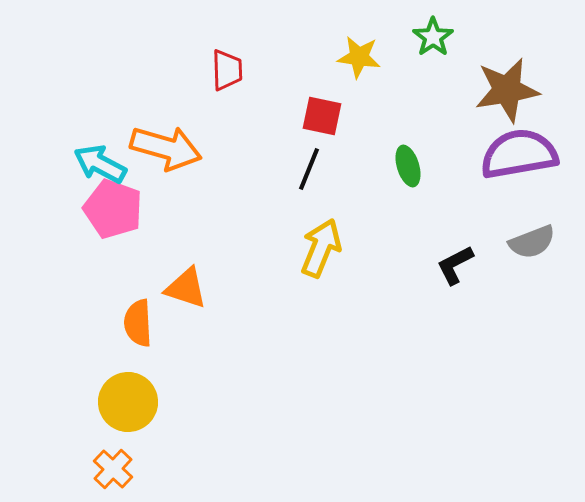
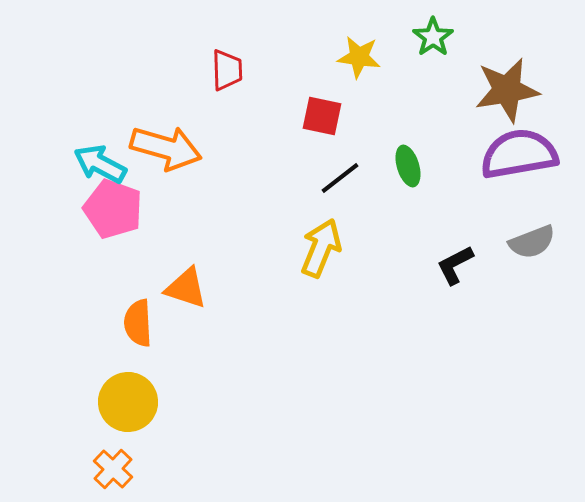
black line: moved 31 px right, 9 px down; rotated 30 degrees clockwise
